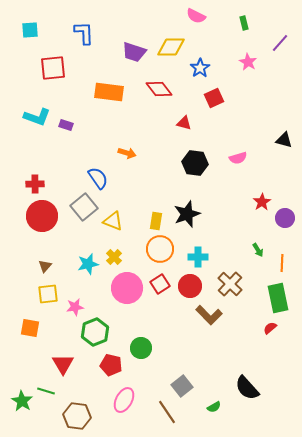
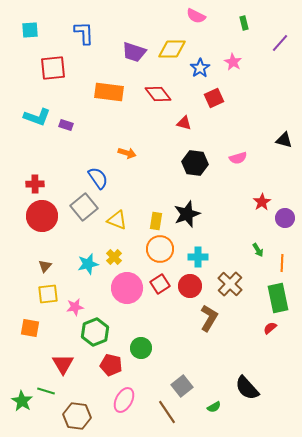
yellow diamond at (171, 47): moved 1 px right, 2 px down
pink star at (248, 62): moved 15 px left
red diamond at (159, 89): moved 1 px left, 5 px down
yellow triangle at (113, 221): moved 4 px right, 1 px up
brown L-shape at (209, 315): moved 3 px down; rotated 104 degrees counterclockwise
